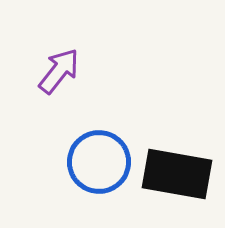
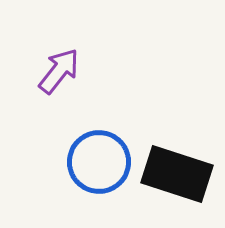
black rectangle: rotated 8 degrees clockwise
